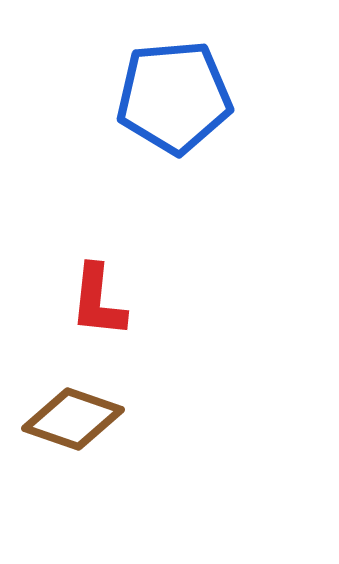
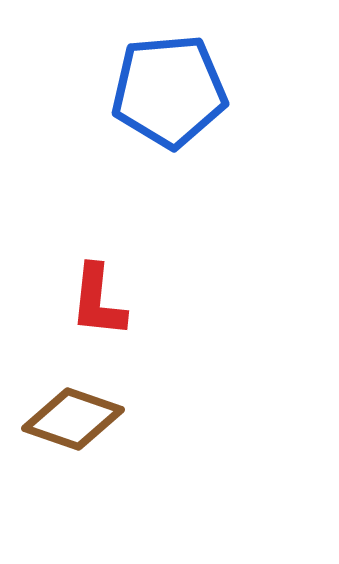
blue pentagon: moved 5 px left, 6 px up
